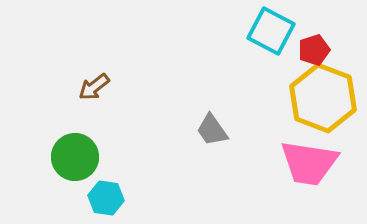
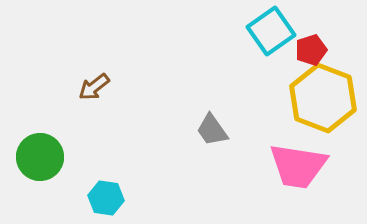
cyan square: rotated 27 degrees clockwise
red pentagon: moved 3 px left
green circle: moved 35 px left
pink trapezoid: moved 11 px left, 3 px down
